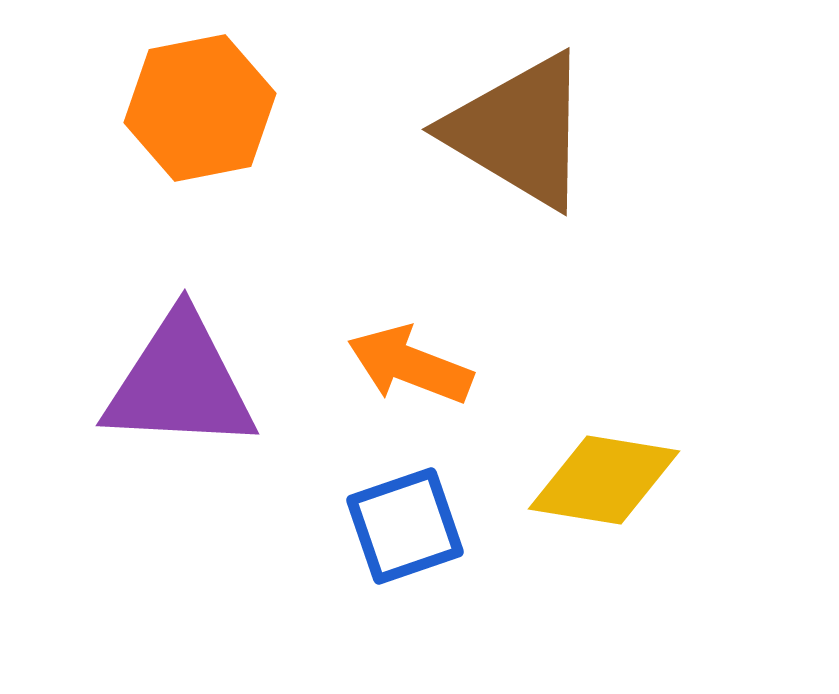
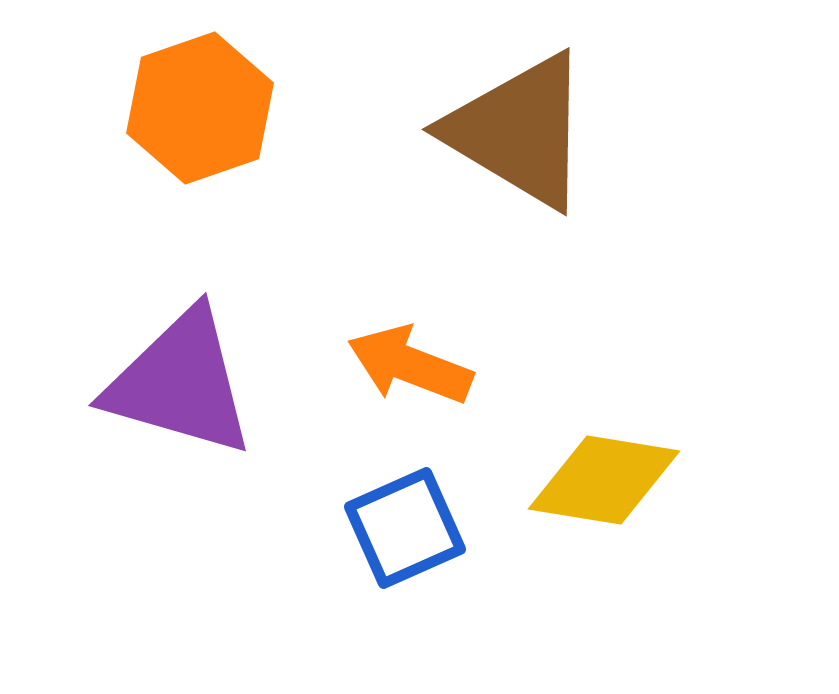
orange hexagon: rotated 8 degrees counterclockwise
purple triangle: rotated 13 degrees clockwise
blue square: moved 2 px down; rotated 5 degrees counterclockwise
